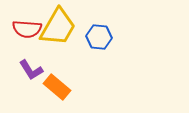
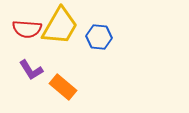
yellow trapezoid: moved 2 px right, 1 px up
orange rectangle: moved 6 px right
